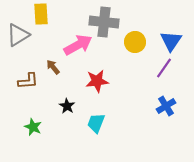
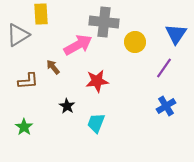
blue triangle: moved 5 px right, 7 px up
green star: moved 9 px left; rotated 12 degrees clockwise
